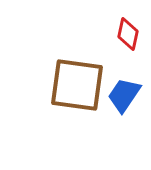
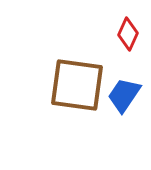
red diamond: rotated 12 degrees clockwise
